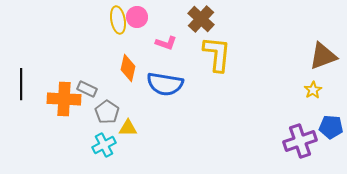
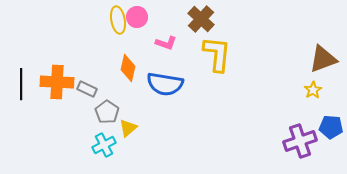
brown triangle: moved 3 px down
orange cross: moved 7 px left, 17 px up
yellow triangle: rotated 42 degrees counterclockwise
